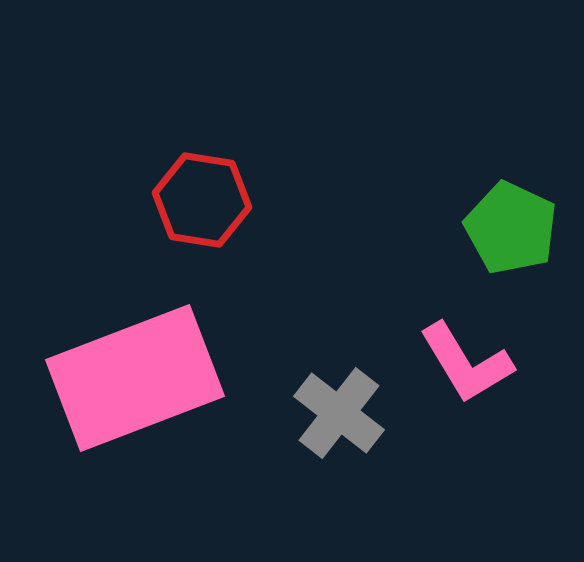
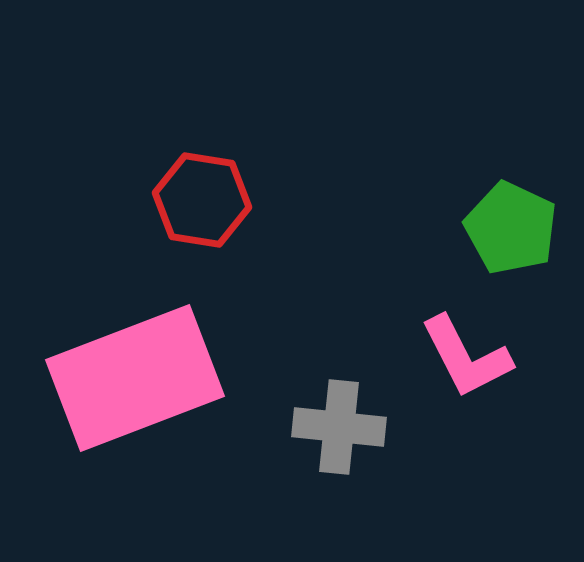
pink L-shape: moved 6 px up; rotated 4 degrees clockwise
gray cross: moved 14 px down; rotated 32 degrees counterclockwise
